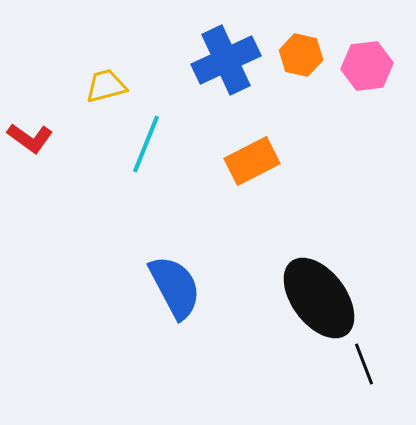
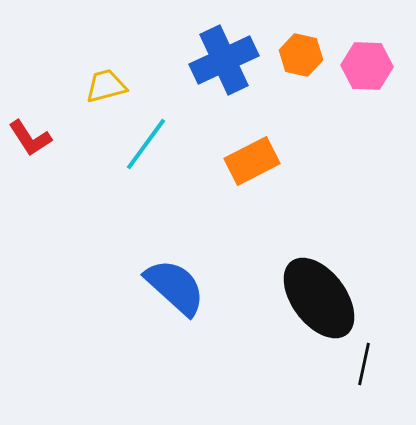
blue cross: moved 2 px left
pink hexagon: rotated 9 degrees clockwise
red L-shape: rotated 21 degrees clockwise
cyan line: rotated 14 degrees clockwise
blue semicircle: rotated 20 degrees counterclockwise
black line: rotated 33 degrees clockwise
